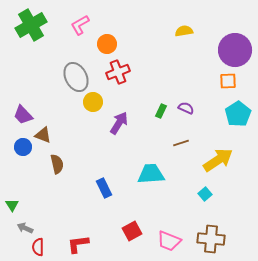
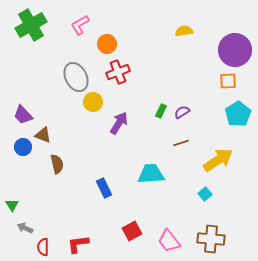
purple semicircle: moved 4 px left, 4 px down; rotated 56 degrees counterclockwise
pink trapezoid: rotated 30 degrees clockwise
red semicircle: moved 5 px right
